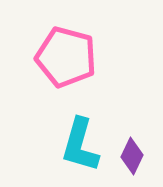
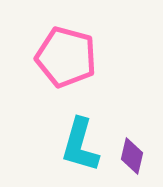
purple diamond: rotated 12 degrees counterclockwise
